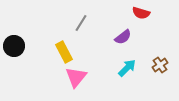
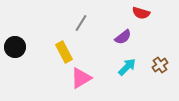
black circle: moved 1 px right, 1 px down
cyan arrow: moved 1 px up
pink triangle: moved 5 px right, 1 px down; rotated 20 degrees clockwise
